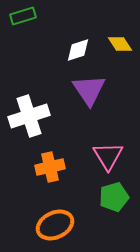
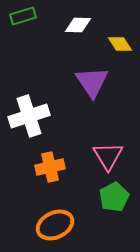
white diamond: moved 25 px up; rotated 20 degrees clockwise
purple triangle: moved 3 px right, 8 px up
green pentagon: rotated 12 degrees counterclockwise
